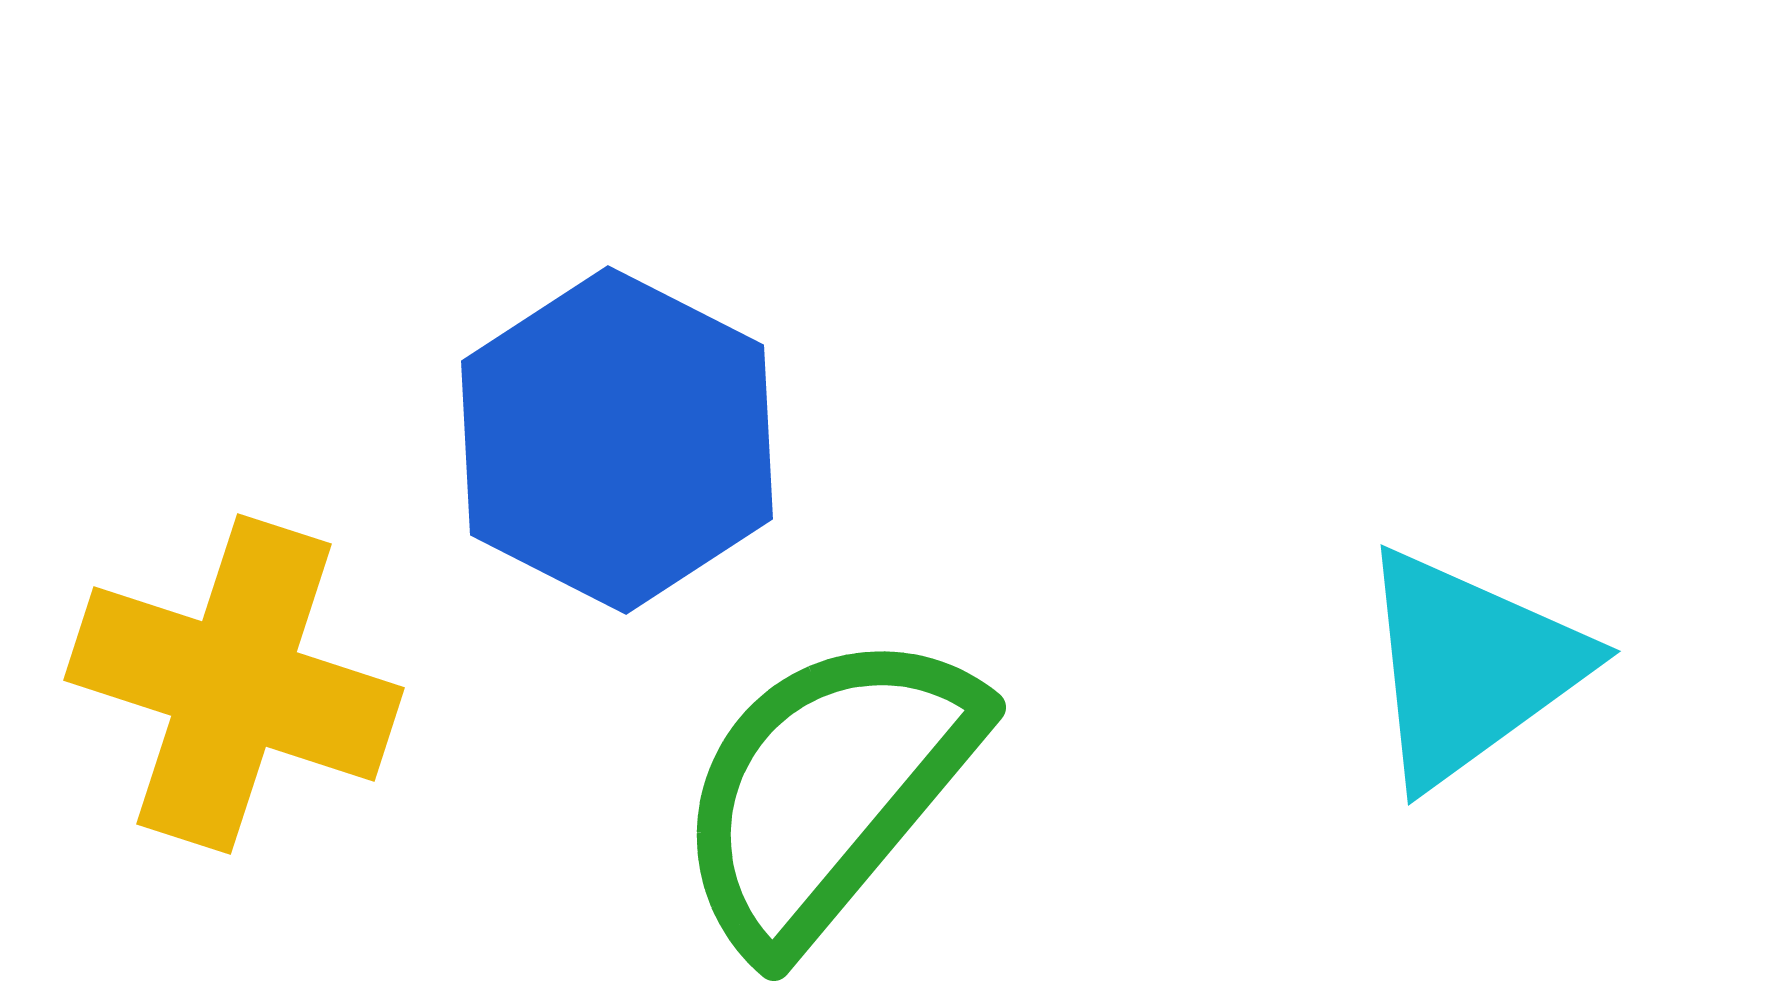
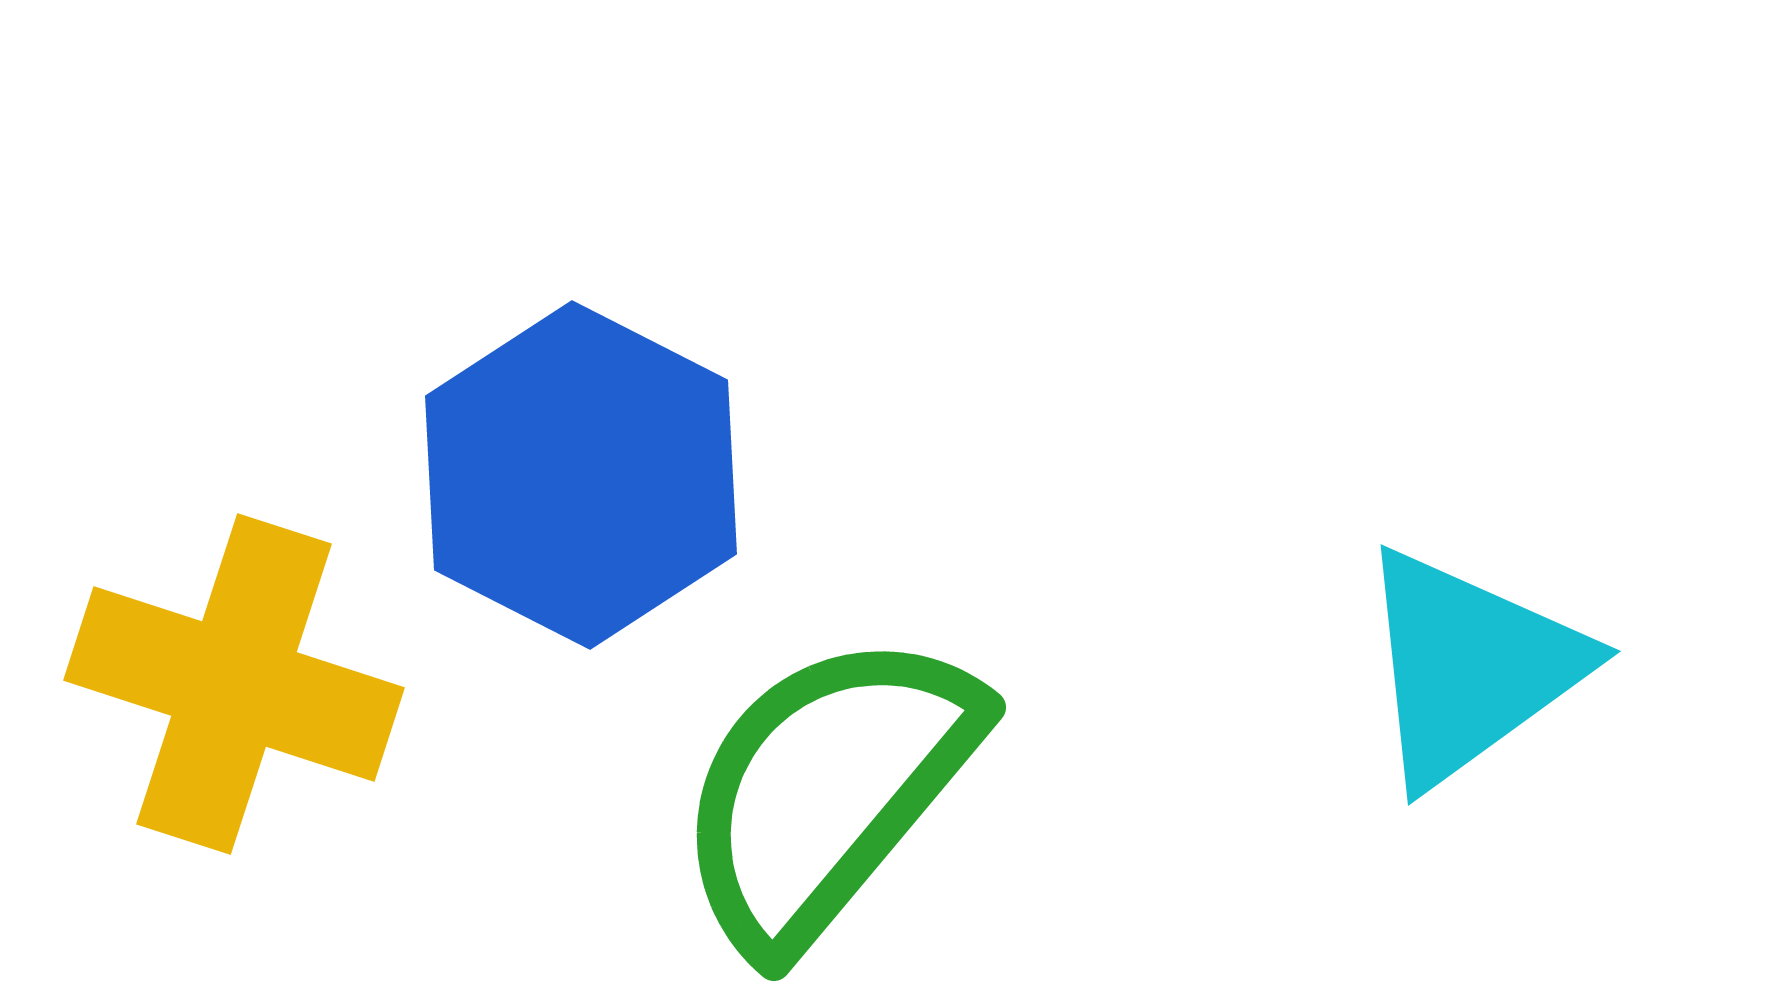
blue hexagon: moved 36 px left, 35 px down
